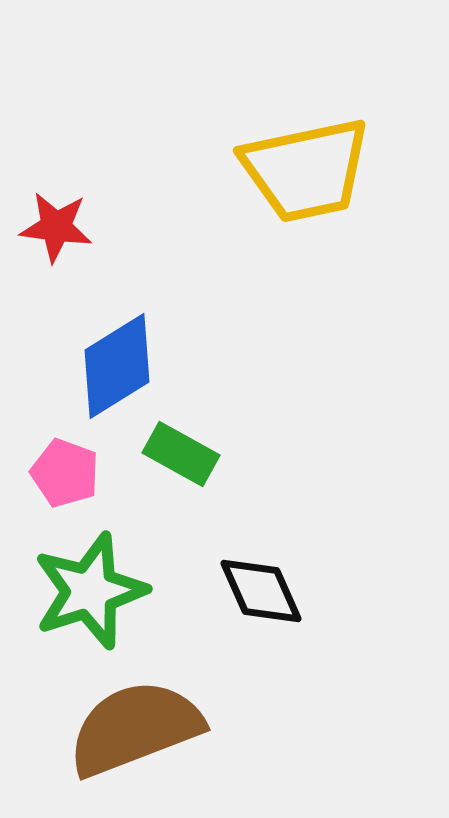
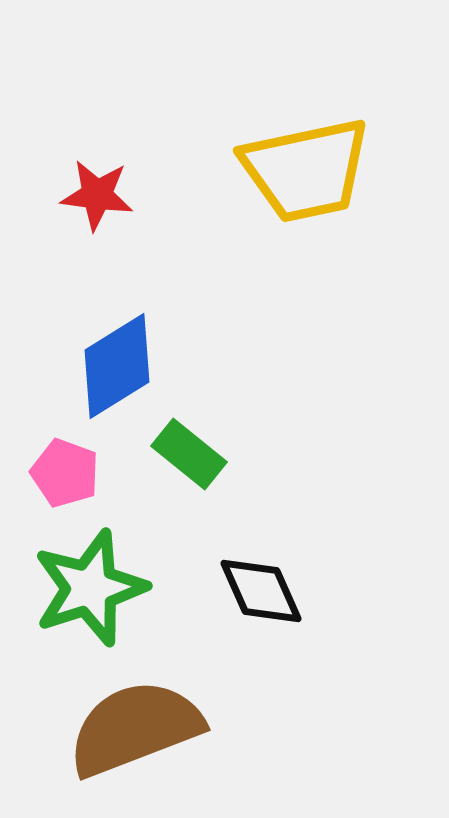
red star: moved 41 px right, 32 px up
green rectangle: moved 8 px right; rotated 10 degrees clockwise
green star: moved 3 px up
